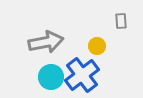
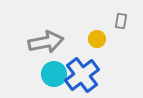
gray rectangle: rotated 14 degrees clockwise
yellow circle: moved 7 px up
cyan circle: moved 3 px right, 3 px up
